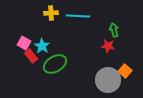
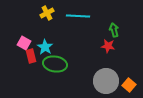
yellow cross: moved 4 px left; rotated 24 degrees counterclockwise
cyan star: moved 3 px right, 1 px down
red rectangle: rotated 24 degrees clockwise
green ellipse: rotated 40 degrees clockwise
orange square: moved 4 px right, 14 px down
gray circle: moved 2 px left, 1 px down
